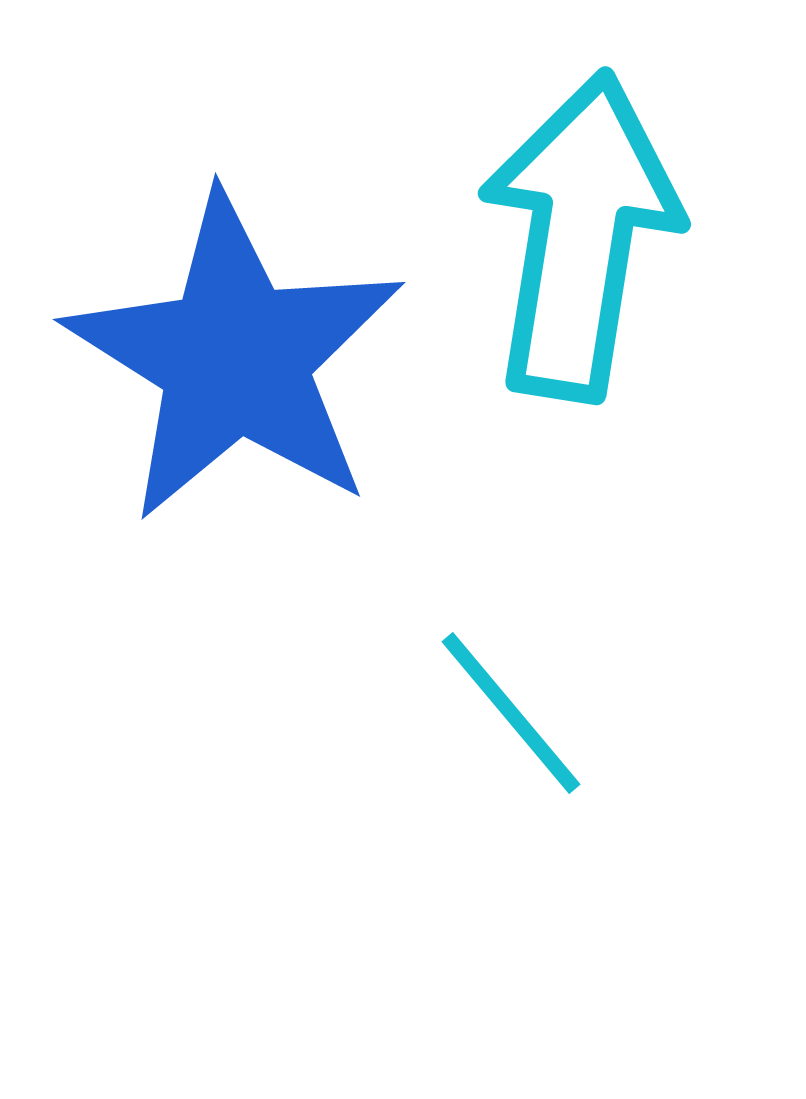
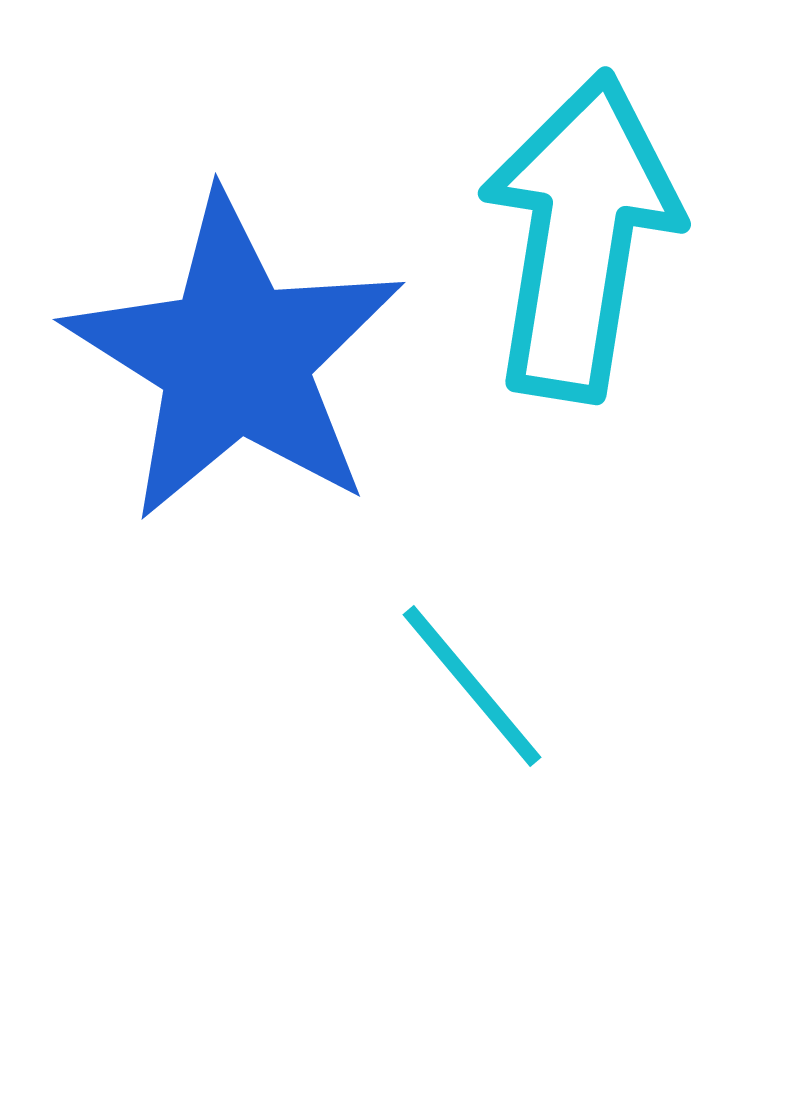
cyan line: moved 39 px left, 27 px up
